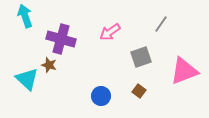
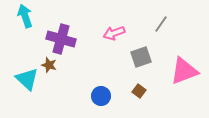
pink arrow: moved 4 px right, 1 px down; rotated 15 degrees clockwise
